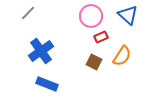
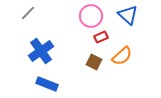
orange semicircle: rotated 15 degrees clockwise
